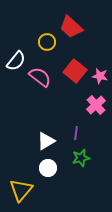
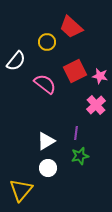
red square: rotated 25 degrees clockwise
pink semicircle: moved 5 px right, 7 px down
green star: moved 1 px left, 2 px up
